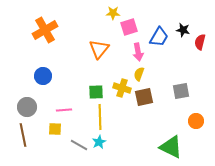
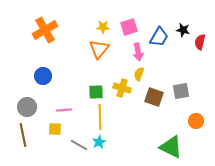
yellow star: moved 10 px left, 14 px down
brown square: moved 10 px right; rotated 30 degrees clockwise
